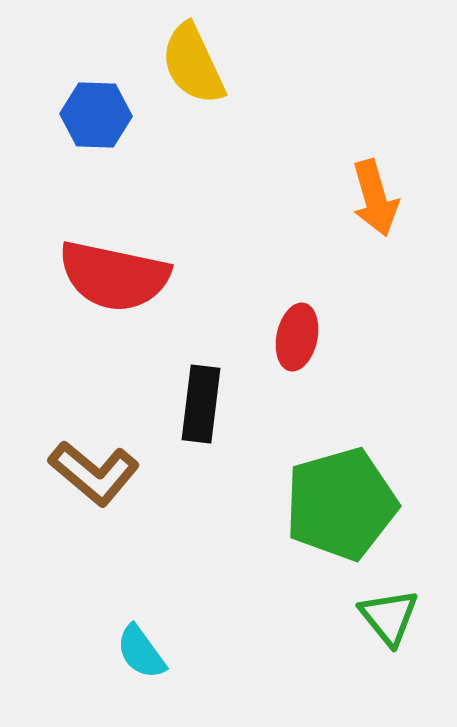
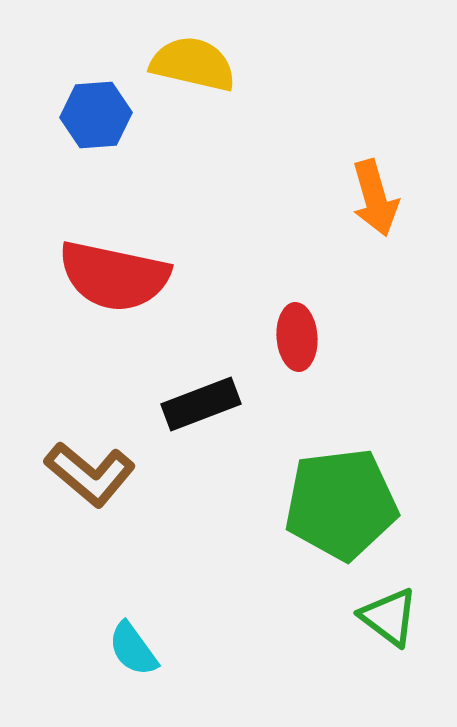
yellow semicircle: rotated 128 degrees clockwise
blue hexagon: rotated 6 degrees counterclockwise
red ellipse: rotated 16 degrees counterclockwise
black rectangle: rotated 62 degrees clockwise
brown L-shape: moved 4 px left, 1 px down
green pentagon: rotated 9 degrees clockwise
green triangle: rotated 14 degrees counterclockwise
cyan semicircle: moved 8 px left, 3 px up
